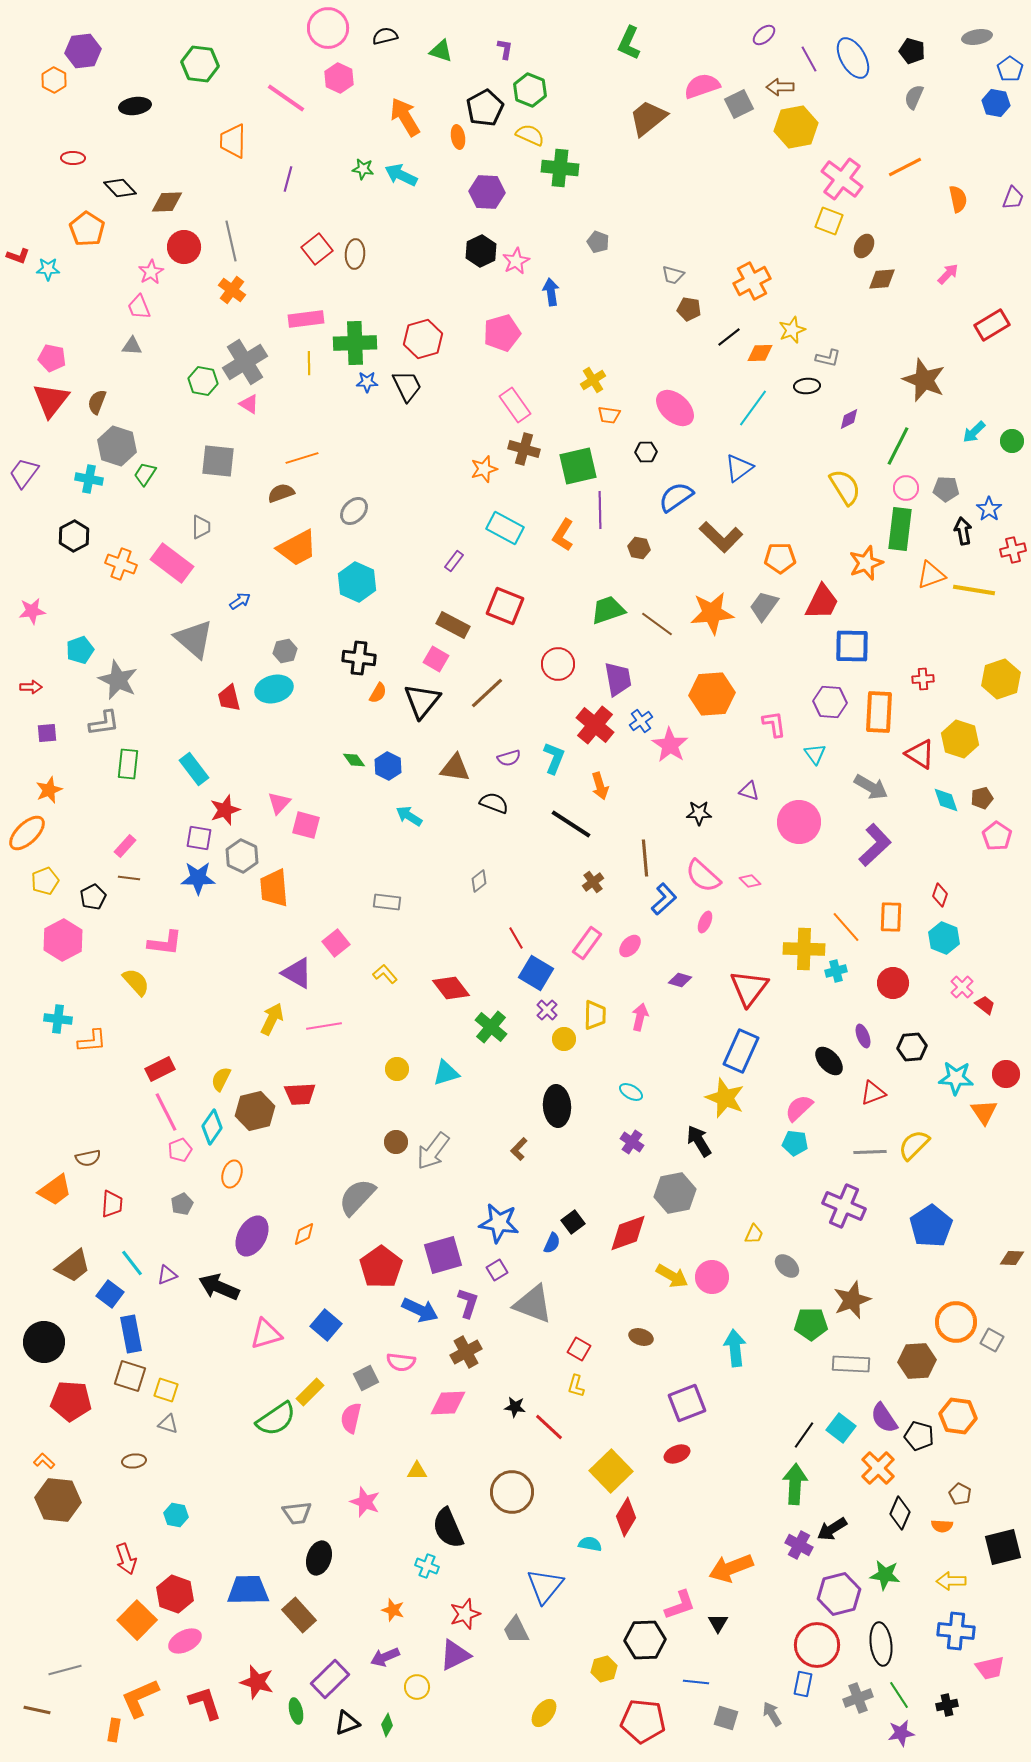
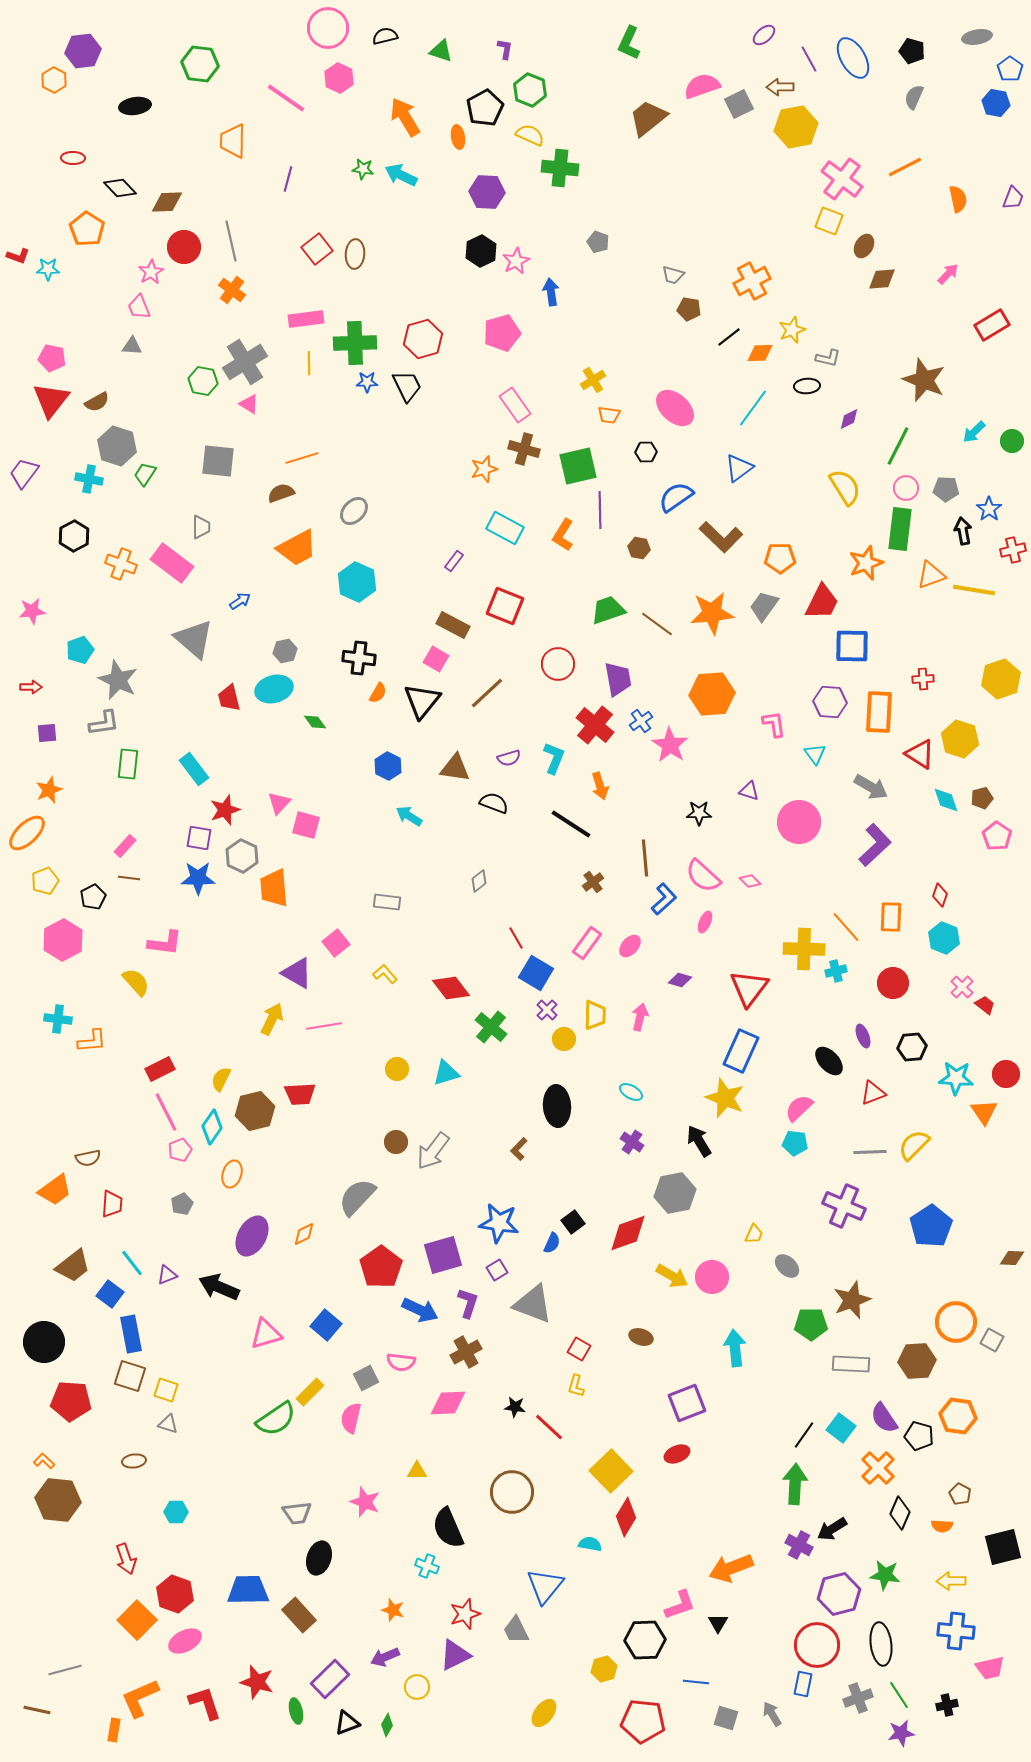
brown semicircle at (97, 402): rotated 140 degrees counterclockwise
green diamond at (354, 760): moved 39 px left, 38 px up
cyan hexagon at (176, 1515): moved 3 px up; rotated 10 degrees counterclockwise
